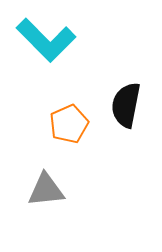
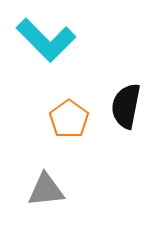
black semicircle: moved 1 px down
orange pentagon: moved 5 px up; rotated 12 degrees counterclockwise
